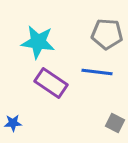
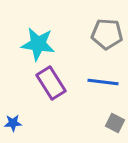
cyan star: moved 2 px down
blue line: moved 6 px right, 10 px down
purple rectangle: rotated 24 degrees clockwise
